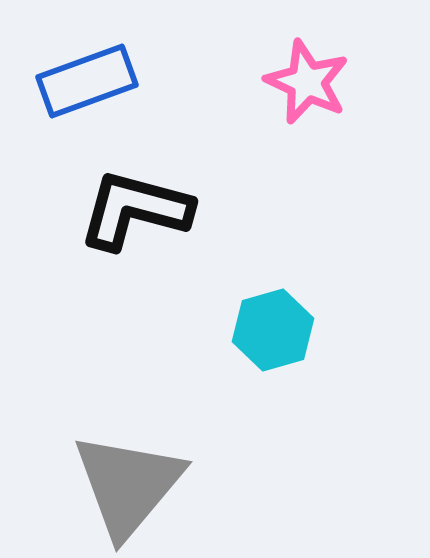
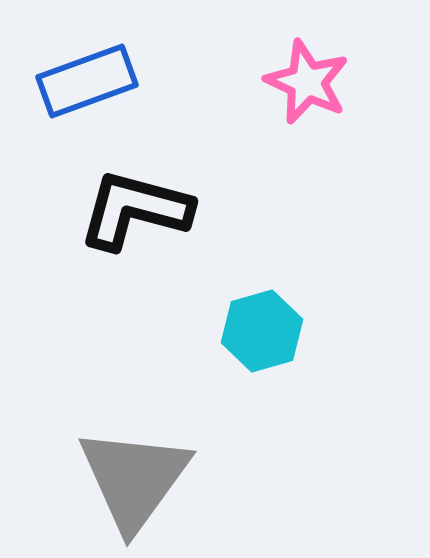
cyan hexagon: moved 11 px left, 1 px down
gray triangle: moved 6 px right, 6 px up; rotated 4 degrees counterclockwise
